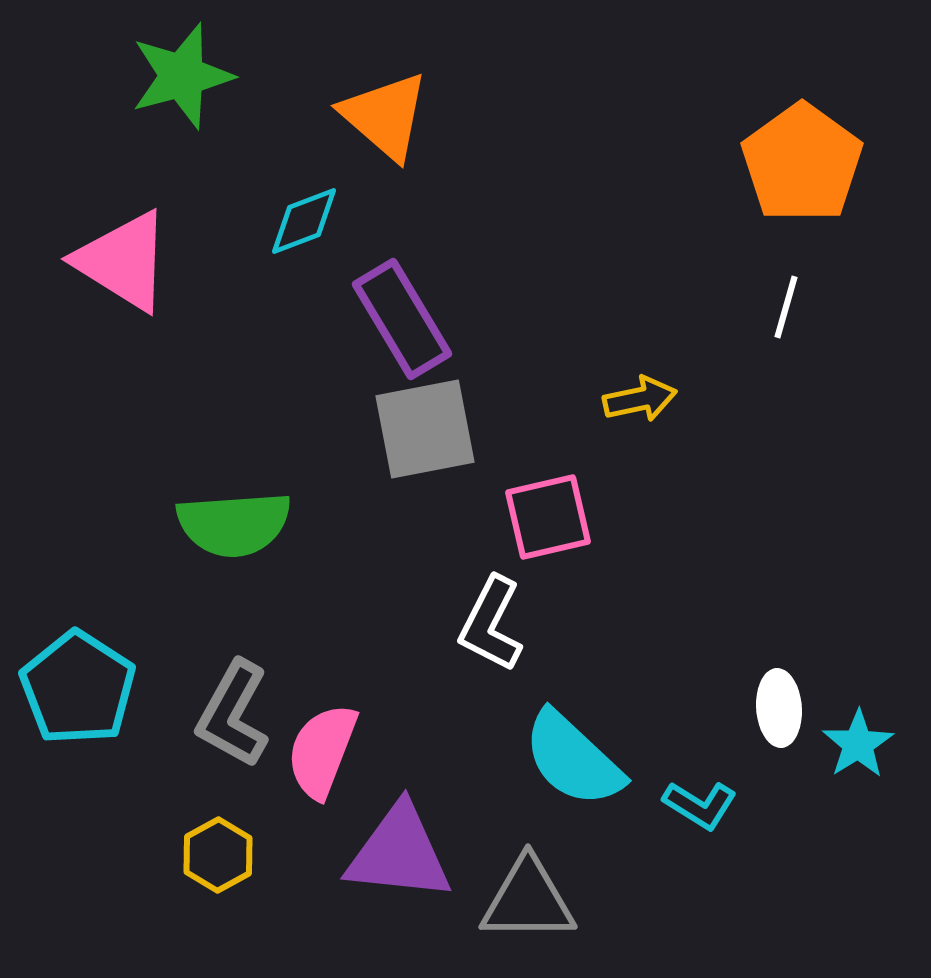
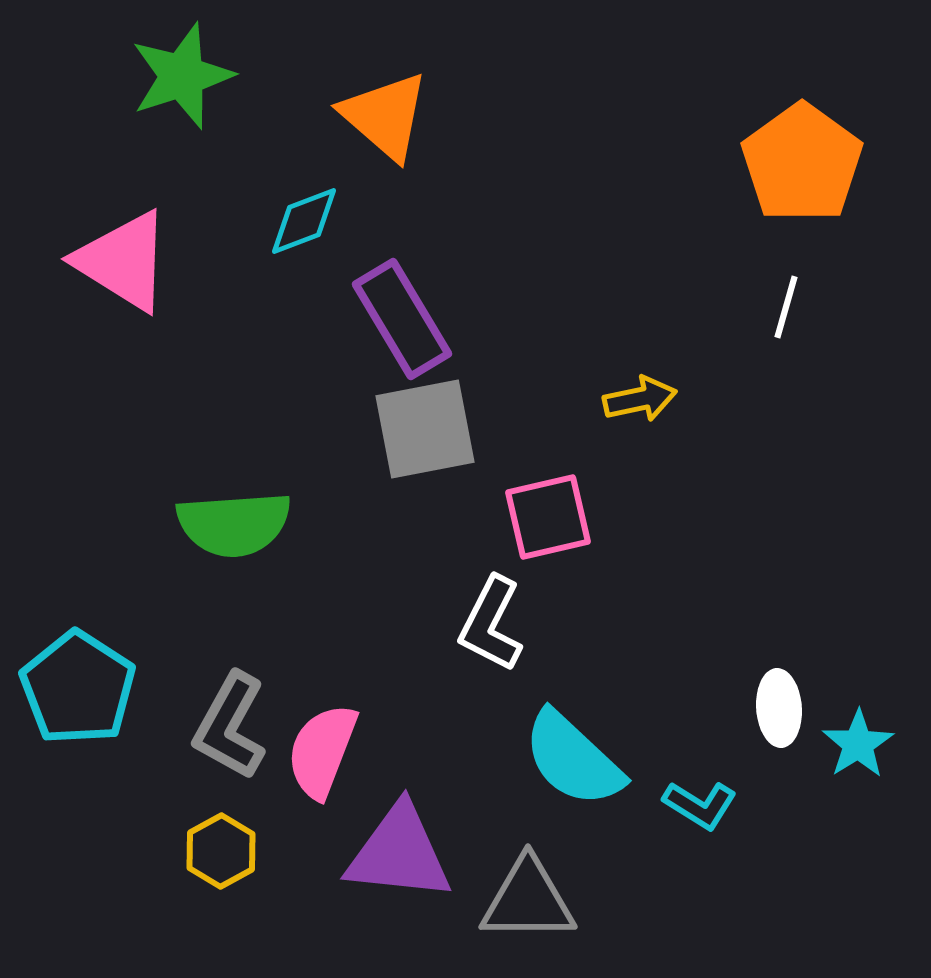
green star: rotated 3 degrees counterclockwise
gray L-shape: moved 3 px left, 12 px down
yellow hexagon: moved 3 px right, 4 px up
